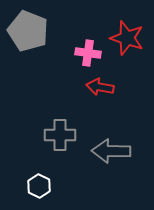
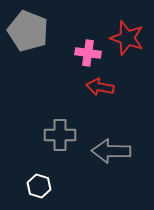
white hexagon: rotated 10 degrees counterclockwise
